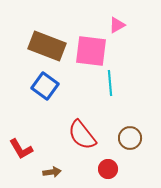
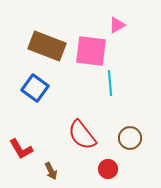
blue square: moved 10 px left, 2 px down
brown arrow: moved 1 px left, 1 px up; rotated 72 degrees clockwise
